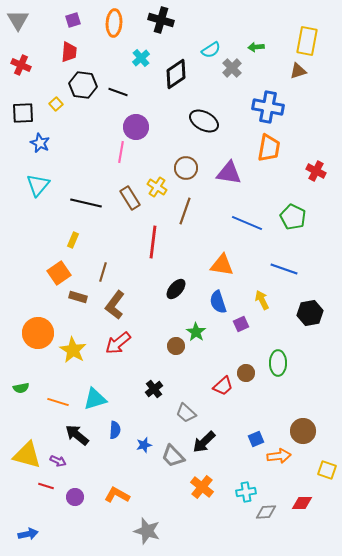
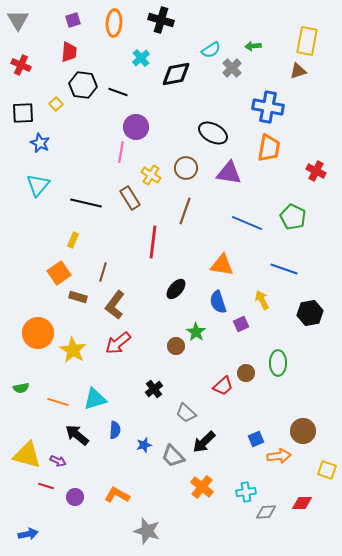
green arrow at (256, 47): moved 3 px left, 1 px up
black diamond at (176, 74): rotated 24 degrees clockwise
black ellipse at (204, 121): moved 9 px right, 12 px down
yellow cross at (157, 187): moved 6 px left, 12 px up
